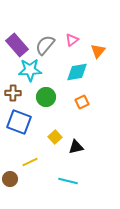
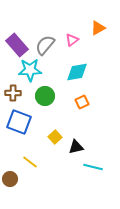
orange triangle: moved 23 px up; rotated 21 degrees clockwise
green circle: moved 1 px left, 1 px up
yellow line: rotated 63 degrees clockwise
cyan line: moved 25 px right, 14 px up
